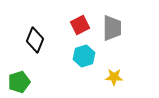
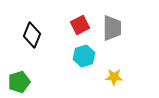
black diamond: moved 3 px left, 5 px up
